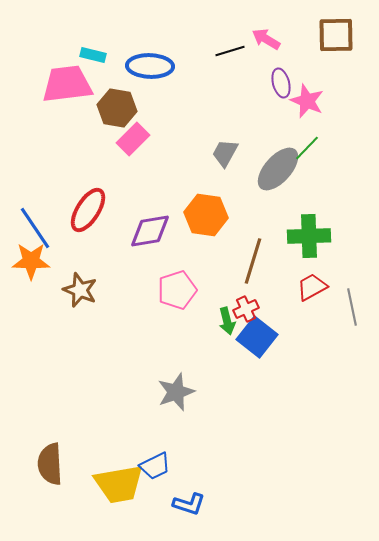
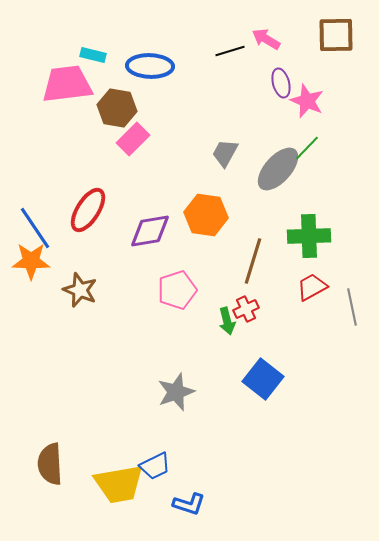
blue square: moved 6 px right, 42 px down
